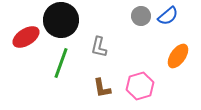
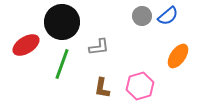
gray circle: moved 1 px right
black circle: moved 1 px right, 2 px down
red ellipse: moved 8 px down
gray L-shape: rotated 110 degrees counterclockwise
green line: moved 1 px right, 1 px down
brown L-shape: rotated 20 degrees clockwise
